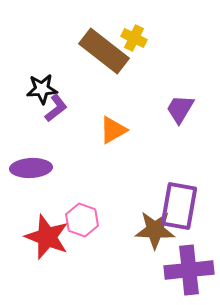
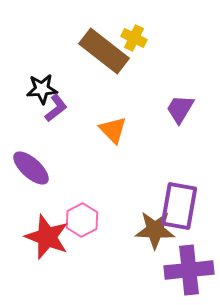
orange triangle: rotated 44 degrees counterclockwise
purple ellipse: rotated 45 degrees clockwise
pink hexagon: rotated 12 degrees clockwise
